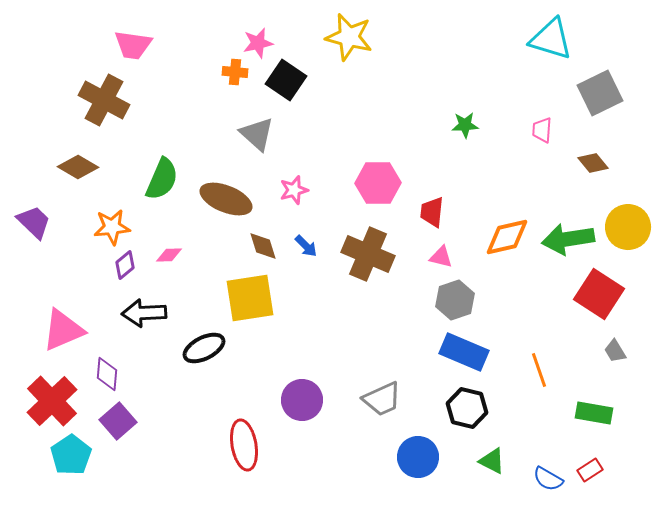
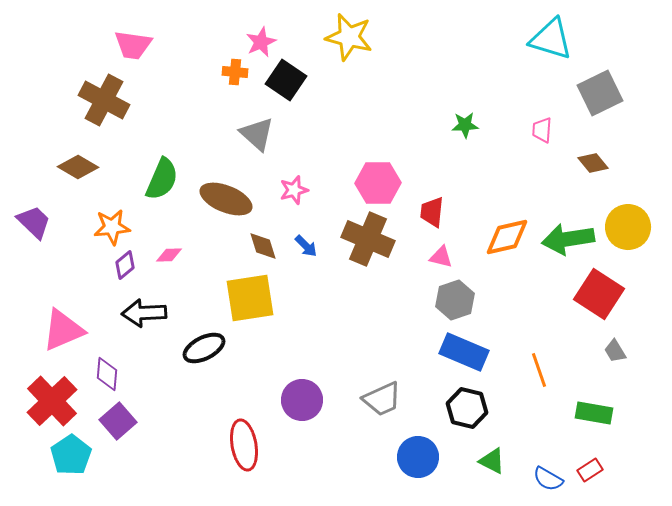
pink star at (258, 43): moved 3 px right, 1 px up; rotated 12 degrees counterclockwise
brown cross at (368, 254): moved 15 px up
